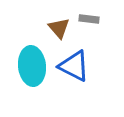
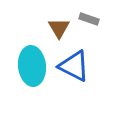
gray rectangle: rotated 12 degrees clockwise
brown triangle: rotated 10 degrees clockwise
